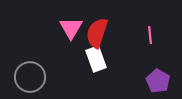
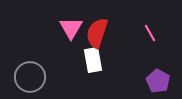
pink line: moved 2 px up; rotated 24 degrees counterclockwise
white rectangle: moved 3 px left, 1 px down; rotated 10 degrees clockwise
